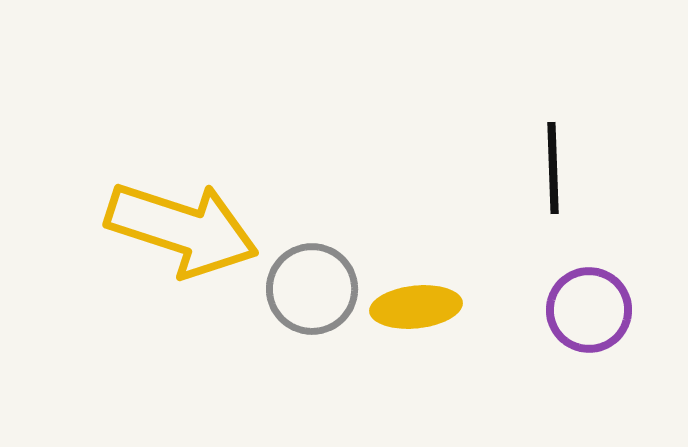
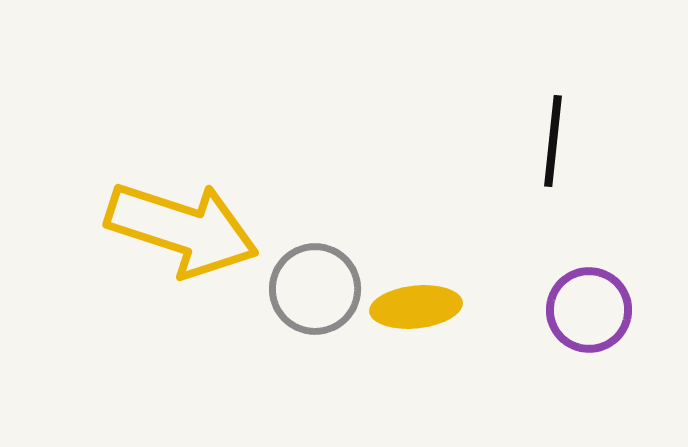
black line: moved 27 px up; rotated 8 degrees clockwise
gray circle: moved 3 px right
